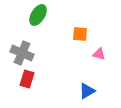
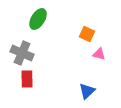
green ellipse: moved 4 px down
orange square: moved 7 px right; rotated 21 degrees clockwise
red rectangle: rotated 18 degrees counterclockwise
blue triangle: rotated 12 degrees counterclockwise
